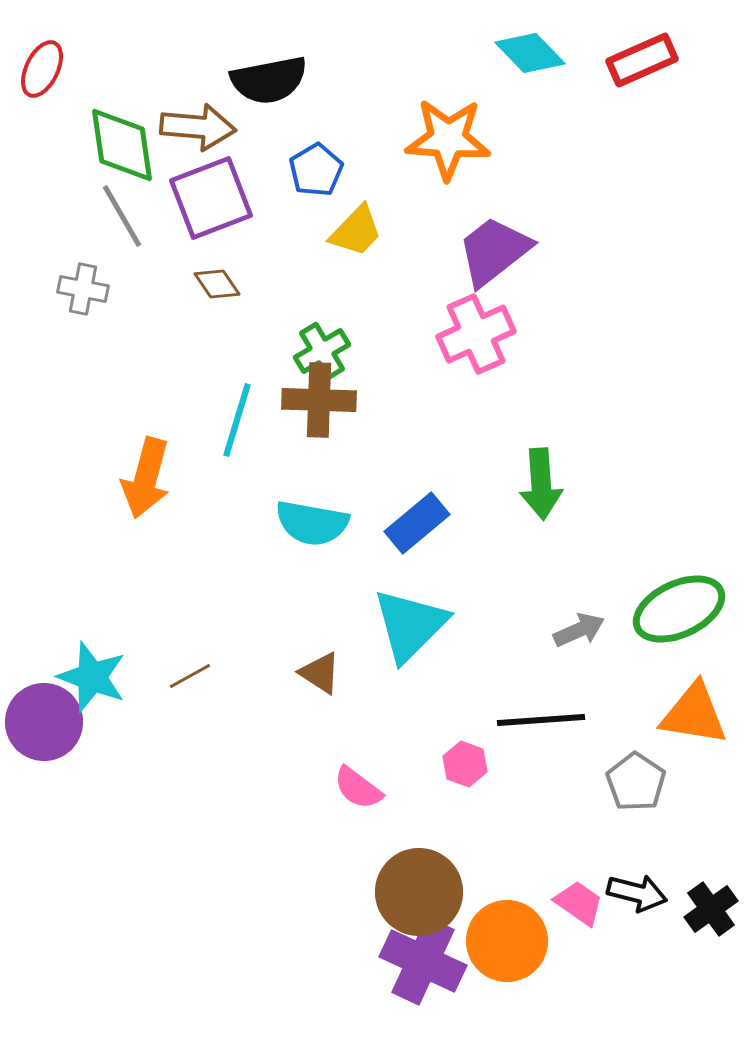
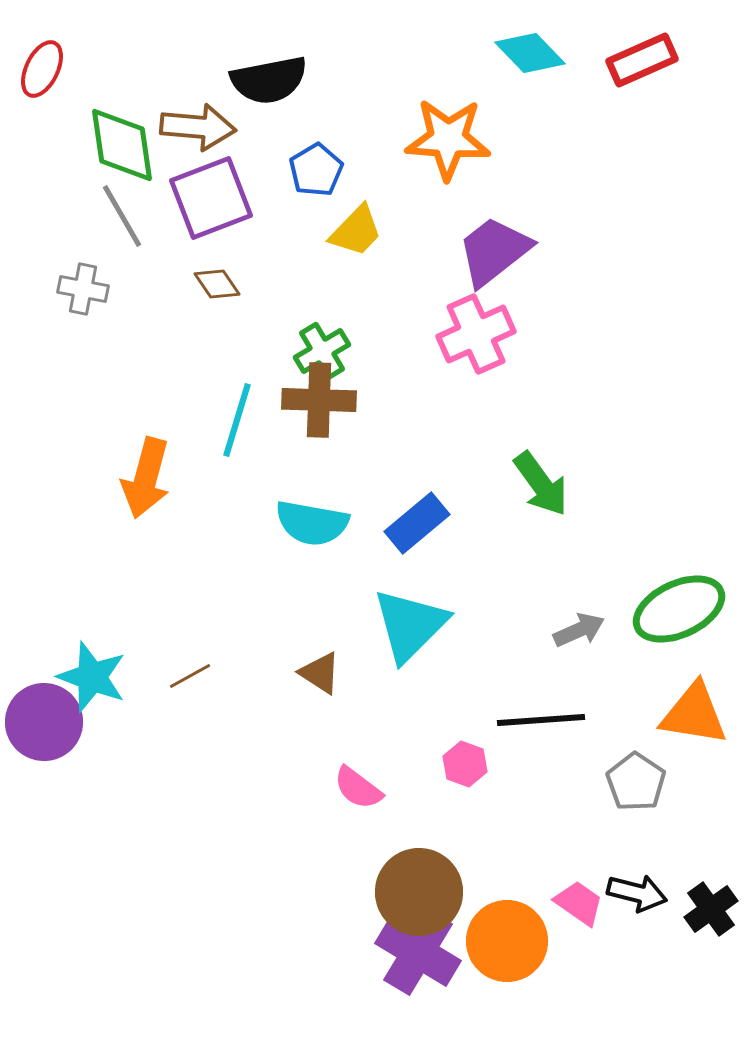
green arrow: rotated 32 degrees counterclockwise
purple cross: moved 5 px left, 9 px up; rotated 6 degrees clockwise
